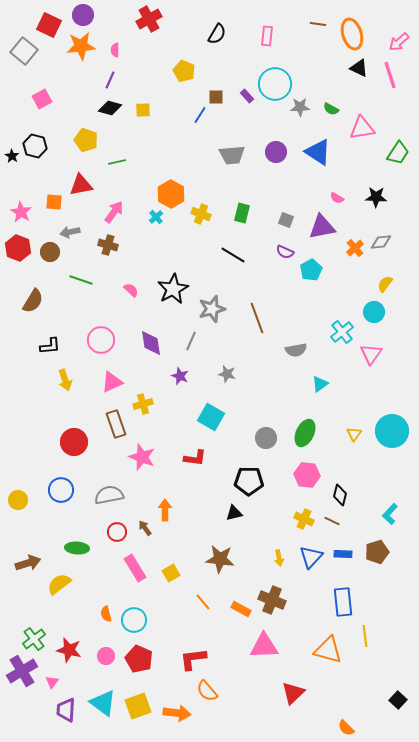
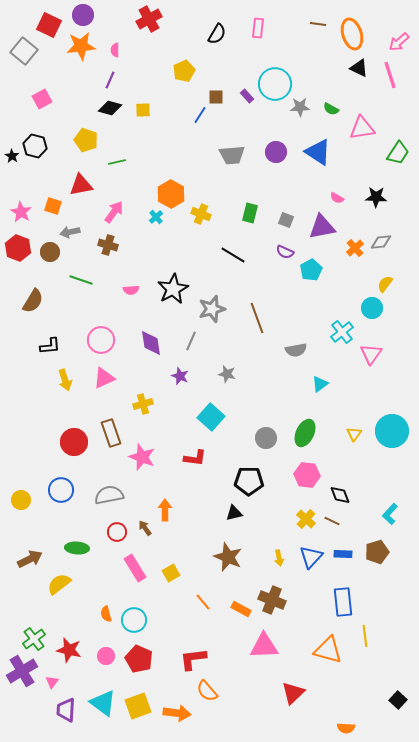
pink rectangle at (267, 36): moved 9 px left, 8 px up
yellow pentagon at (184, 71): rotated 25 degrees clockwise
orange square at (54, 202): moved 1 px left, 4 px down; rotated 12 degrees clockwise
green rectangle at (242, 213): moved 8 px right
pink semicircle at (131, 290): rotated 133 degrees clockwise
cyan circle at (374, 312): moved 2 px left, 4 px up
pink triangle at (112, 382): moved 8 px left, 4 px up
cyan square at (211, 417): rotated 12 degrees clockwise
brown rectangle at (116, 424): moved 5 px left, 9 px down
black diamond at (340, 495): rotated 35 degrees counterclockwise
yellow circle at (18, 500): moved 3 px right
yellow cross at (304, 519): moved 2 px right; rotated 18 degrees clockwise
brown star at (220, 559): moved 8 px right, 2 px up; rotated 16 degrees clockwise
brown arrow at (28, 563): moved 2 px right, 4 px up; rotated 10 degrees counterclockwise
orange semicircle at (346, 728): rotated 42 degrees counterclockwise
